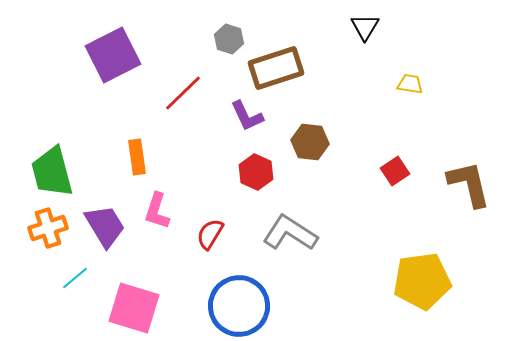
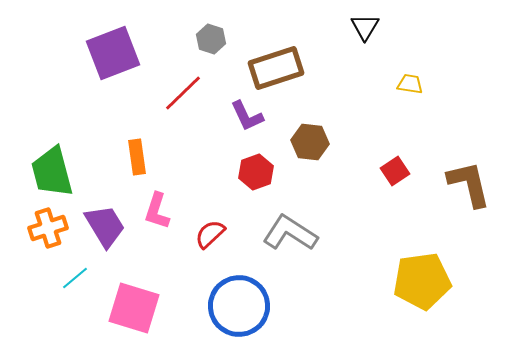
gray hexagon: moved 18 px left
purple square: moved 2 px up; rotated 6 degrees clockwise
red hexagon: rotated 16 degrees clockwise
red semicircle: rotated 16 degrees clockwise
